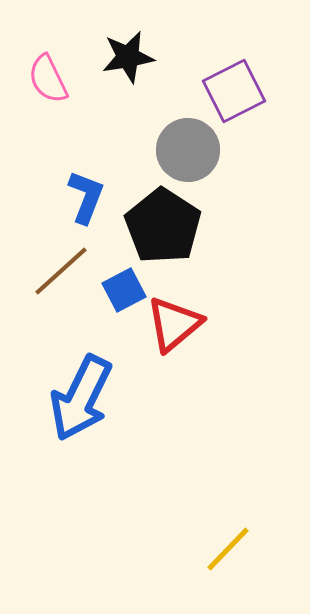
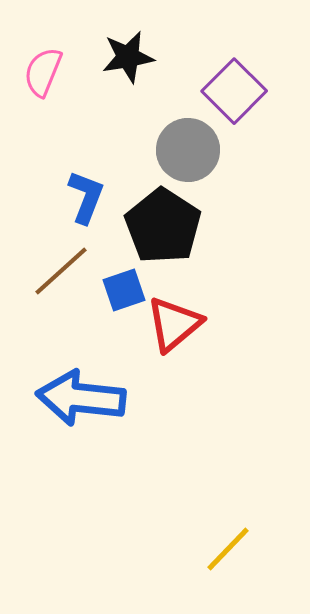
pink semicircle: moved 5 px left, 7 px up; rotated 48 degrees clockwise
purple square: rotated 18 degrees counterclockwise
blue square: rotated 9 degrees clockwise
blue arrow: rotated 70 degrees clockwise
